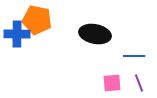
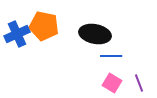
orange pentagon: moved 7 px right, 6 px down
blue cross: rotated 25 degrees counterclockwise
blue line: moved 23 px left
pink square: rotated 36 degrees clockwise
